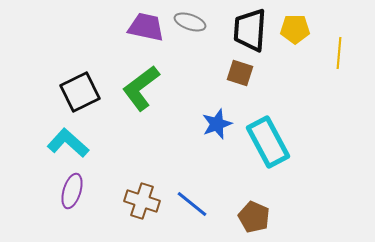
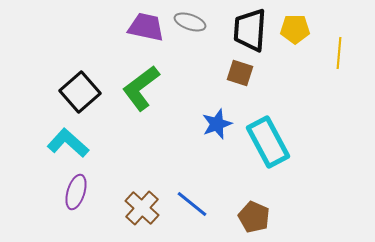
black square: rotated 15 degrees counterclockwise
purple ellipse: moved 4 px right, 1 px down
brown cross: moved 7 px down; rotated 24 degrees clockwise
